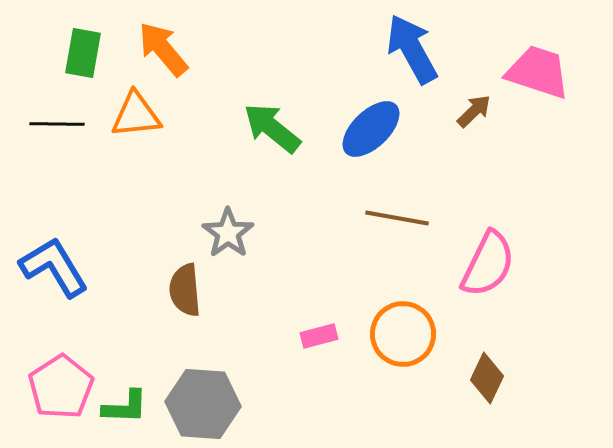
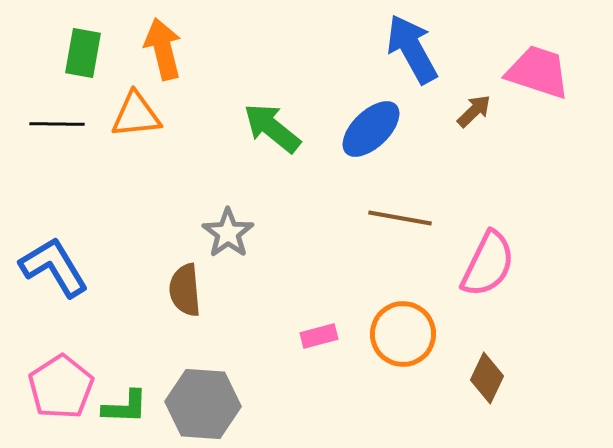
orange arrow: rotated 26 degrees clockwise
brown line: moved 3 px right
